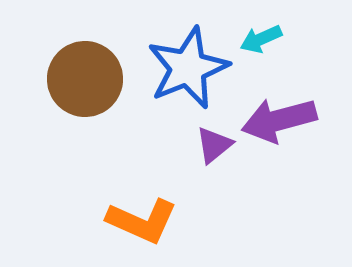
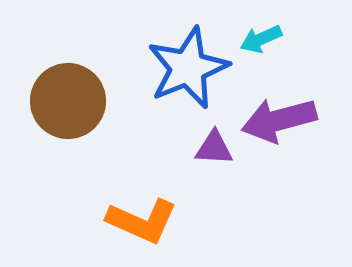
brown circle: moved 17 px left, 22 px down
purple triangle: moved 3 px down; rotated 42 degrees clockwise
